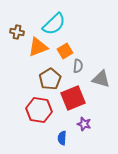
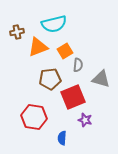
cyan semicircle: rotated 30 degrees clockwise
brown cross: rotated 24 degrees counterclockwise
gray semicircle: moved 1 px up
brown pentagon: rotated 25 degrees clockwise
red square: moved 1 px up
red hexagon: moved 5 px left, 7 px down
purple star: moved 1 px right, 4 px up
